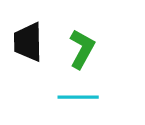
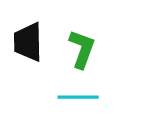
green L-shape: rotated 9 degrees counterclockwise
